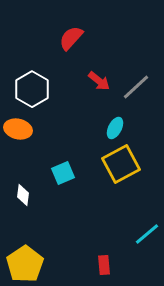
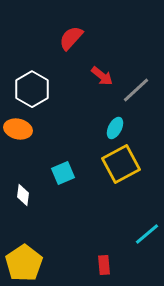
red arrow: moved 3 px right, 5 px up
gray line: moved 3 px down
yellow pentagon: moved 1 px left, 1 px up
